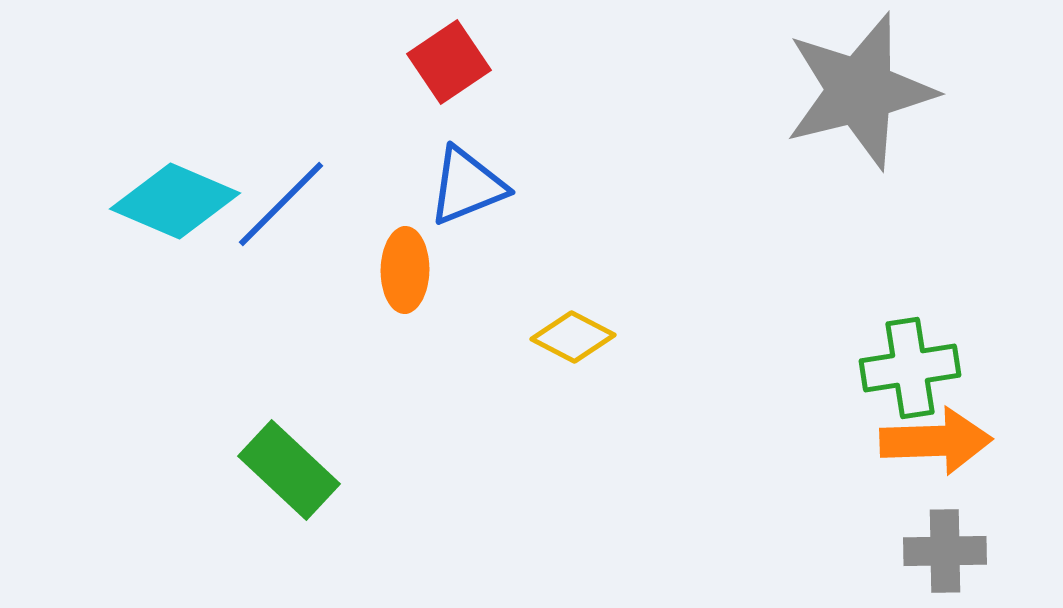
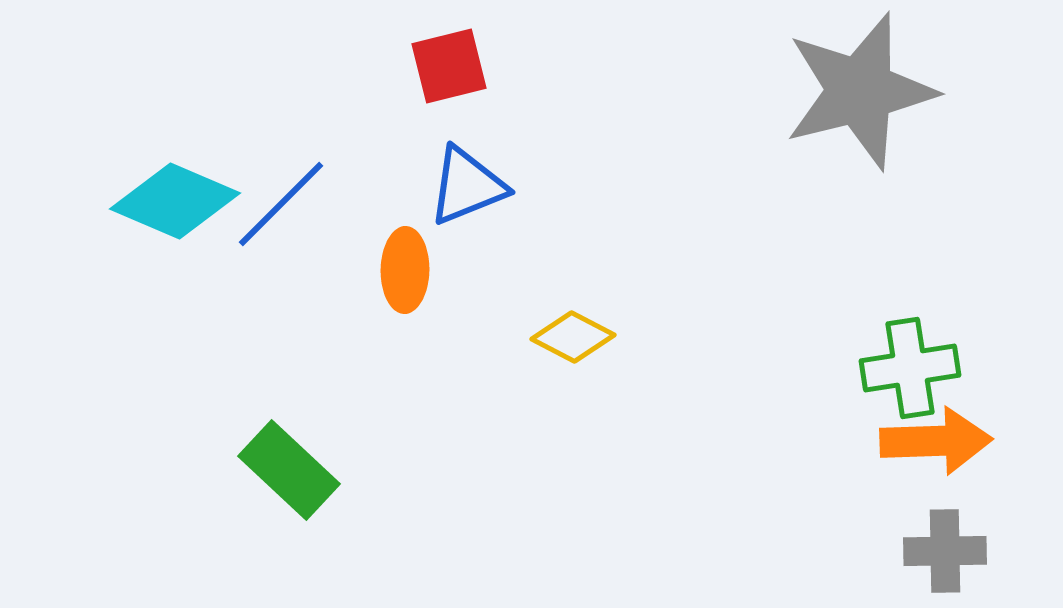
red square: moved 4 px down; rotated 20 degrees clockwise
